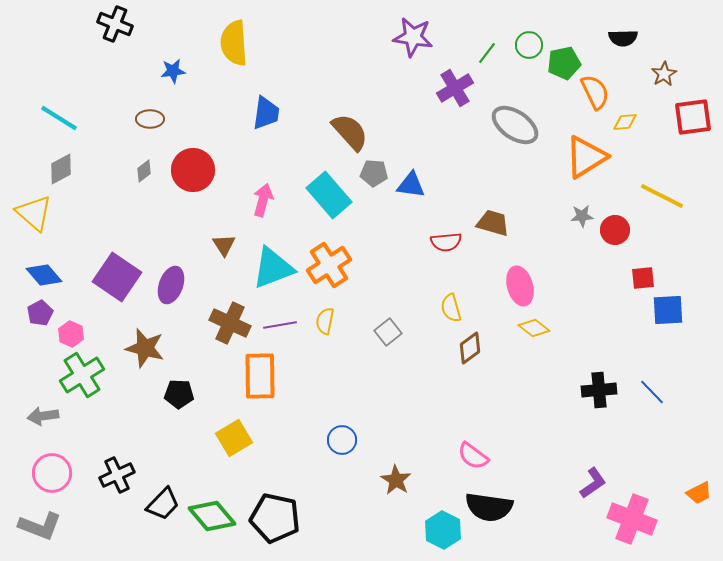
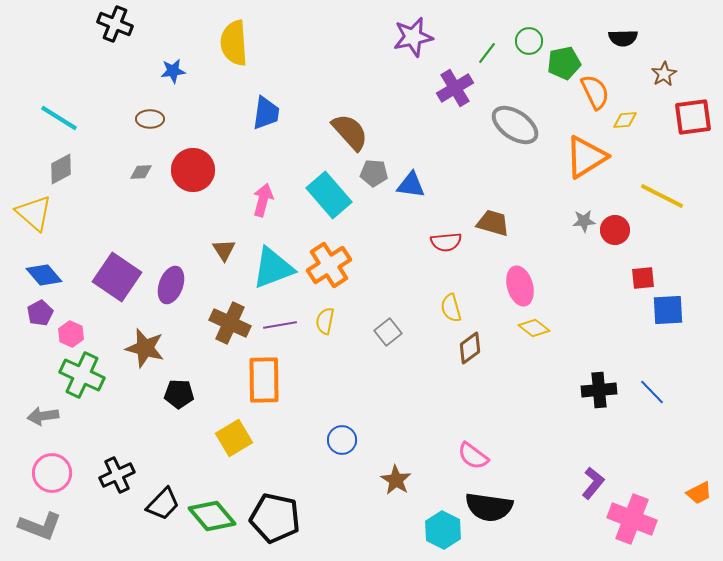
purple star at (413, 37): rotated 21 degrees counterclockwise
green circle at (529, 45): moved 4 px up
yellow diamond at (625, 122): moved 2 px up
gray diamond at (144, 171): moved 3 px left, 1 px down; rotated 35 degrees clockwise
gray star at (582, 216): moved 2 px right, 5 px down
brown triangle at (224, 245): moved 5 px down
green cross at (82, 375): rotated 33 degrees counterclockwise
orange rectangle at (260, 376): moved 4 px right, 4 px down
purple L-shape at (593, 483): rotated 16 degrees counterclockwise
